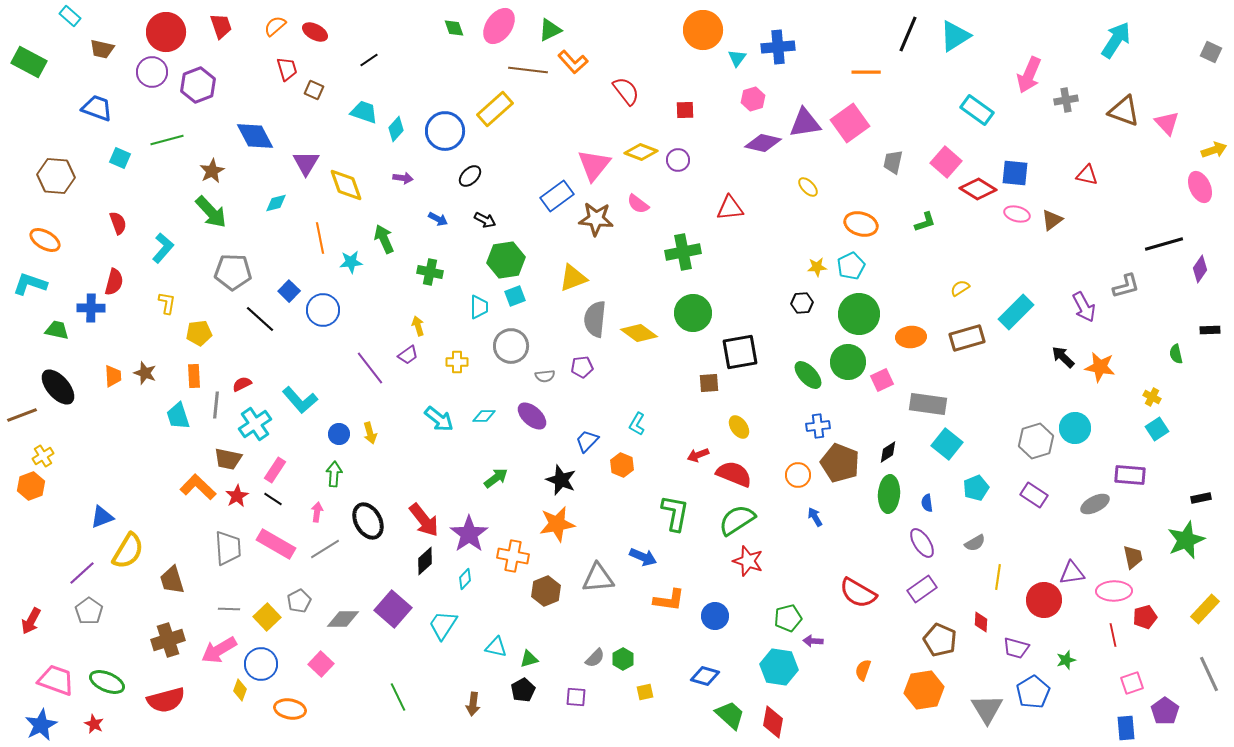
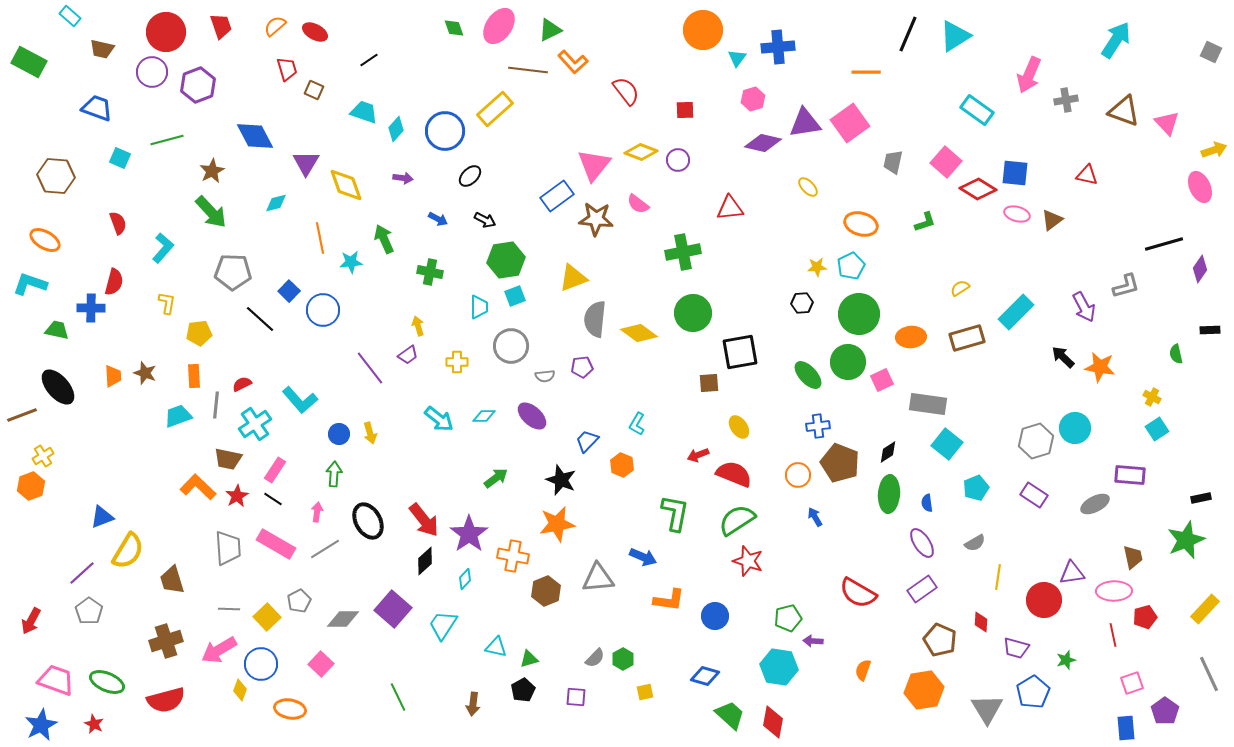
cyan trapezoid at (178, 416): rotated 88 degrees clockwise
brown cross at (168, 640): moved 2 px left, 1 px down
